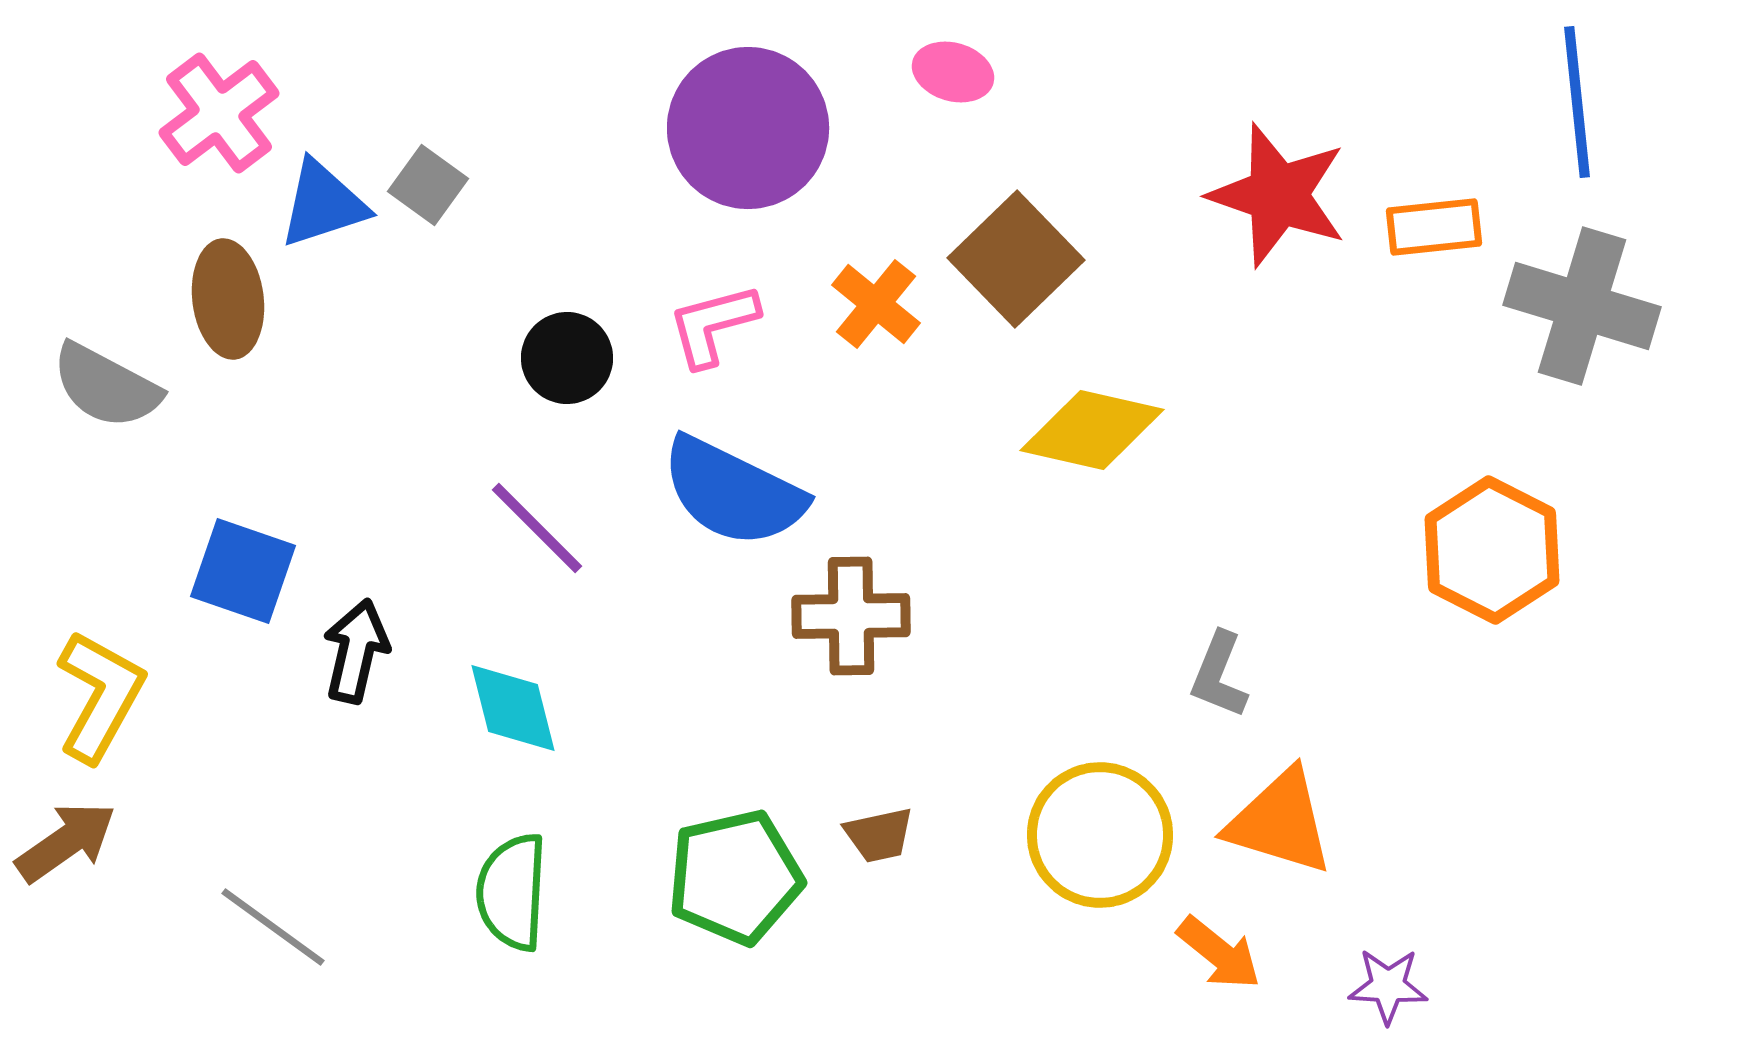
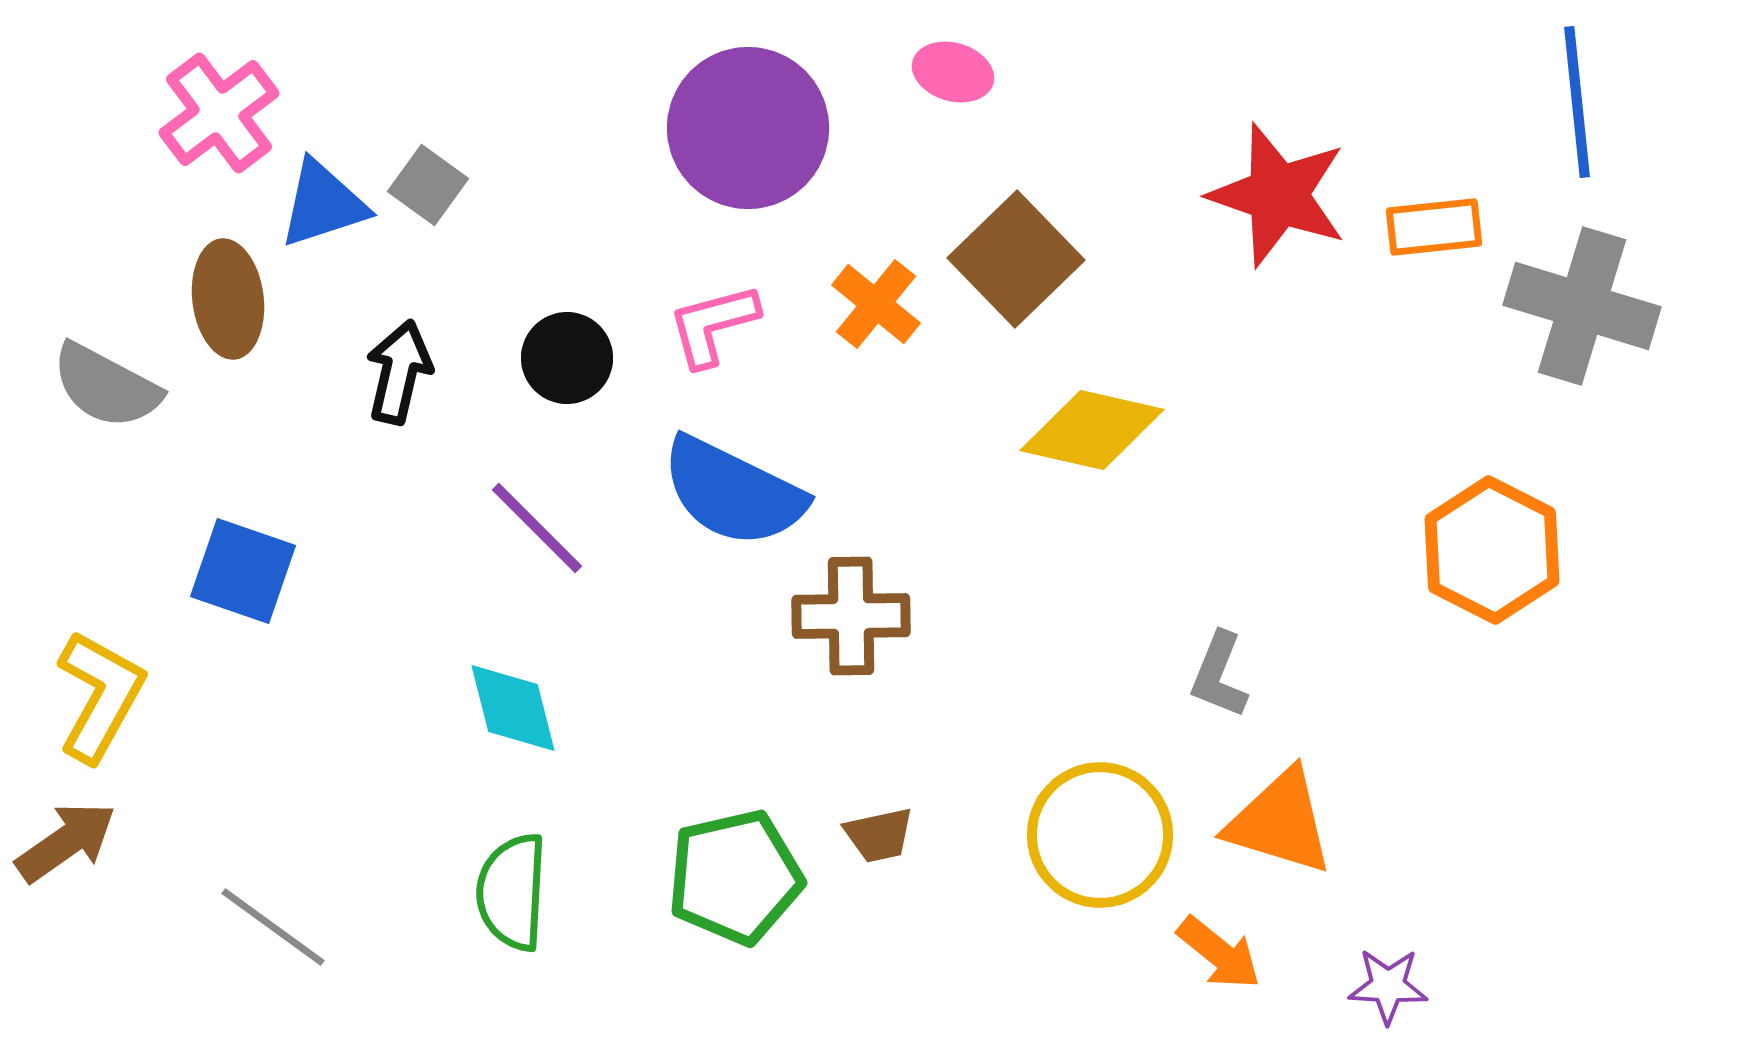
black arrow: moved 43 px right, 279 px up
